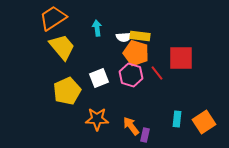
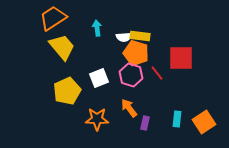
orange arrow: moved 2 px left, 18 px up
purple rectangle: moved 12 px up
